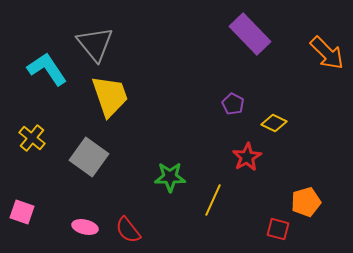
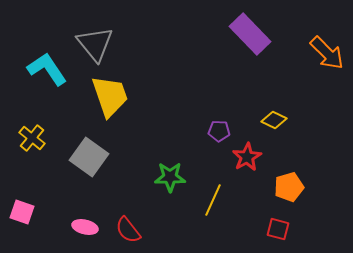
purple pentagon: moved 14 px left, 27 px down; rotated 25 degrees counterclockwise
yellow diamond: moved 3 px up
orange pentagon: moved 17 px left, 15 px up
